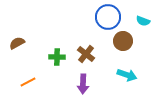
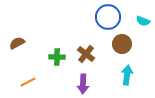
brown circle: moved 1 px left, 3 px down
cyan arrow: rotated 102 degrees counterclockwise
